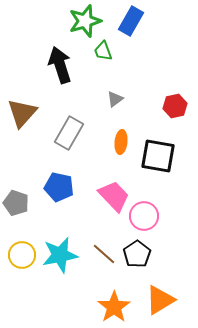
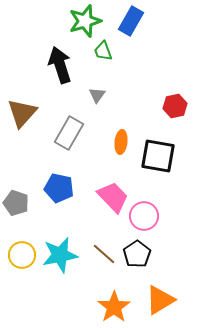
gray triangle: moved 18 px left, 4 px up; rotated 18 degrees counterclockwise
blue pentagon: moved 1 px down
pink trapezoid: moved 1 px left, 1 px down
